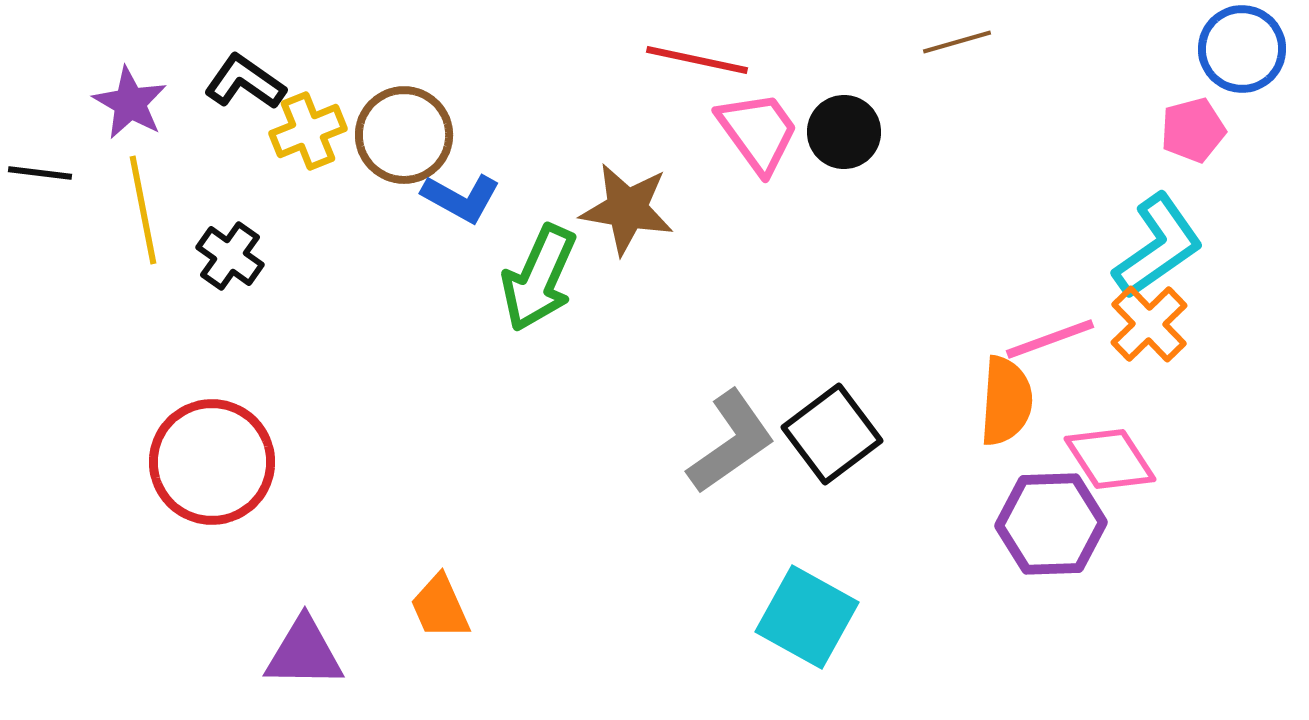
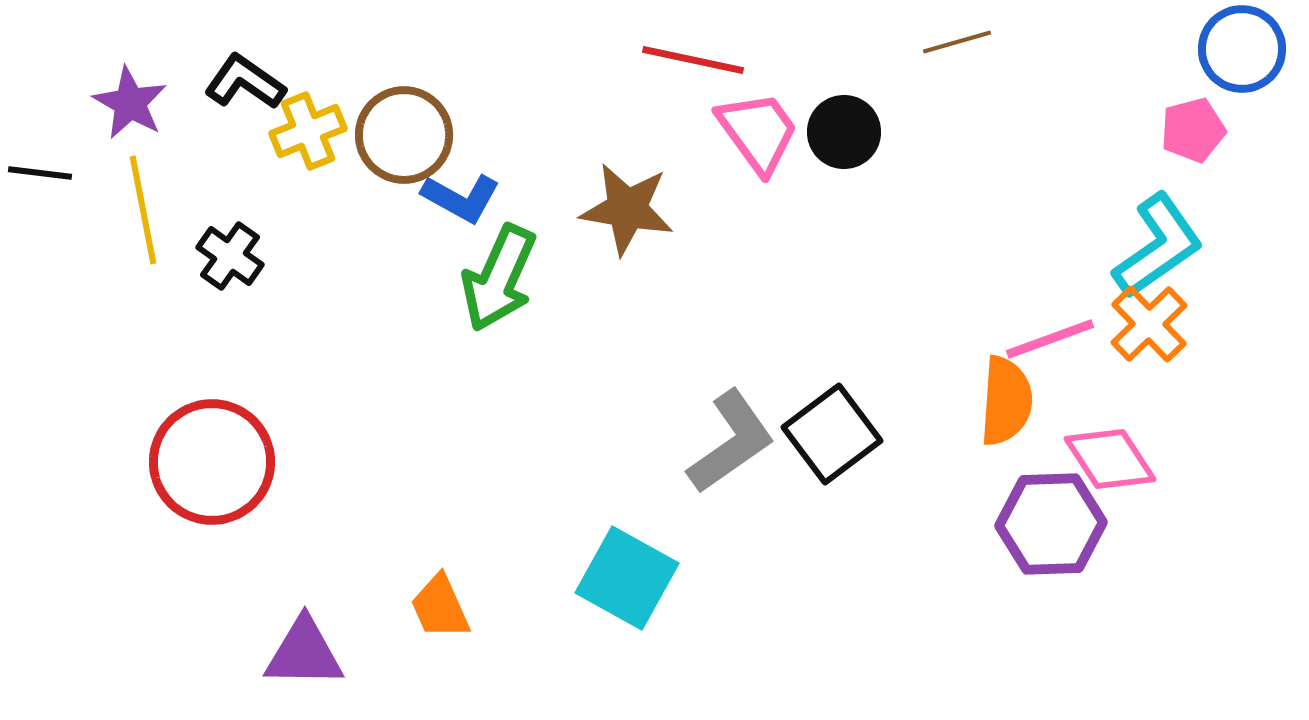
red line: moved 4 px left
green arrow: moved 40 px left
cyan square: moved 180 px left, 39 px up
